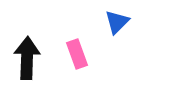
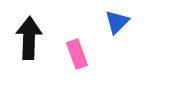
black arrow: moved 2 px right, 20 px up
